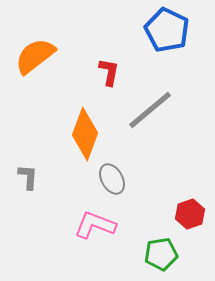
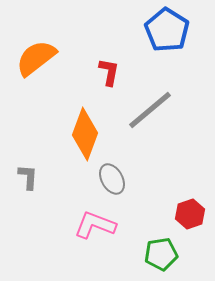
blue pentagon: rotated 6 degrees clockwise
orange semicircle: moved 1 px right, 2 px down
